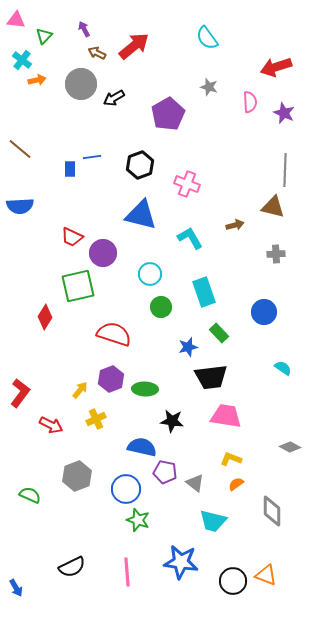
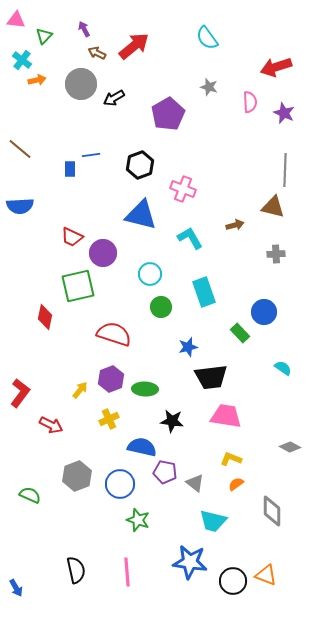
blue line at (92, 157): moved 1 px left, 2 px up
pink cross at (187, 184): moved 4 px left, 5 px down
red diamond at (45, 317): rotated 20 degrees counterclockwise
green rectangle at (219, 333): moved 21 px right
yellow cross at (96, 419): moved 13 px right
blue circle at (126, 489): moved 6 px left, 5 px up
blue star at (181, 562): moved 9 px right
black semicircle at (72, 567): moved 4 px right, 3 px down; rotated 76 degrees counterclockwise
